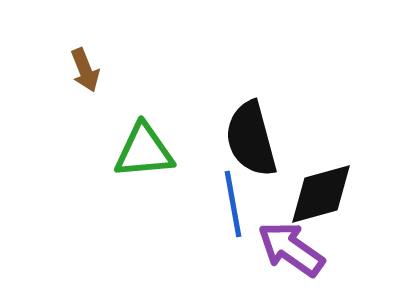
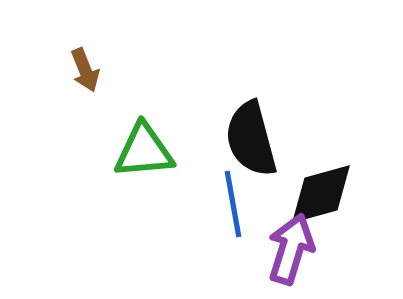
purple arrow: rotated 72 degrees clockwise
